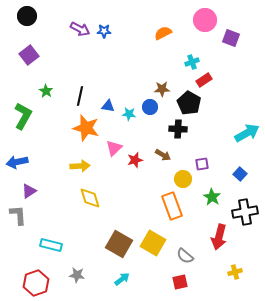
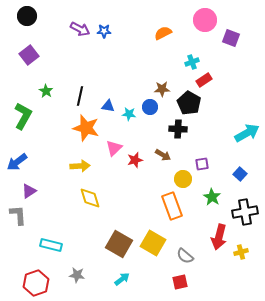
blue arrow at (17, 162): rotated 25 degrees counterclockwise
yellow cross at (235, 272): moved 6 px right, 20 px up
